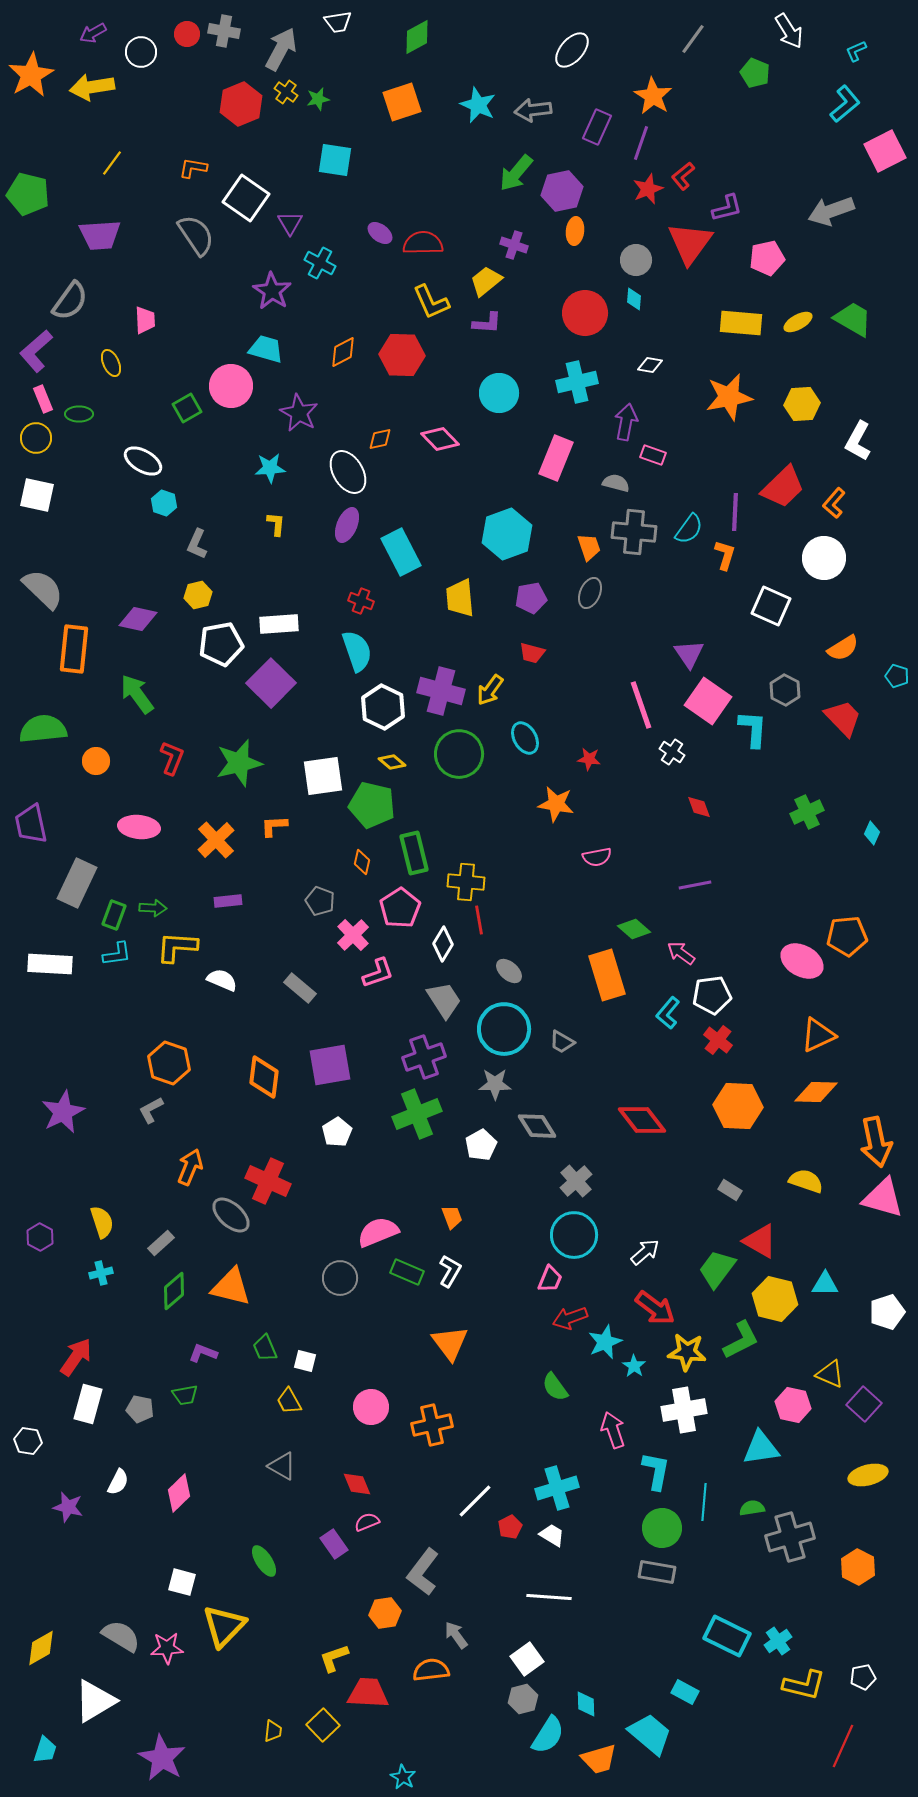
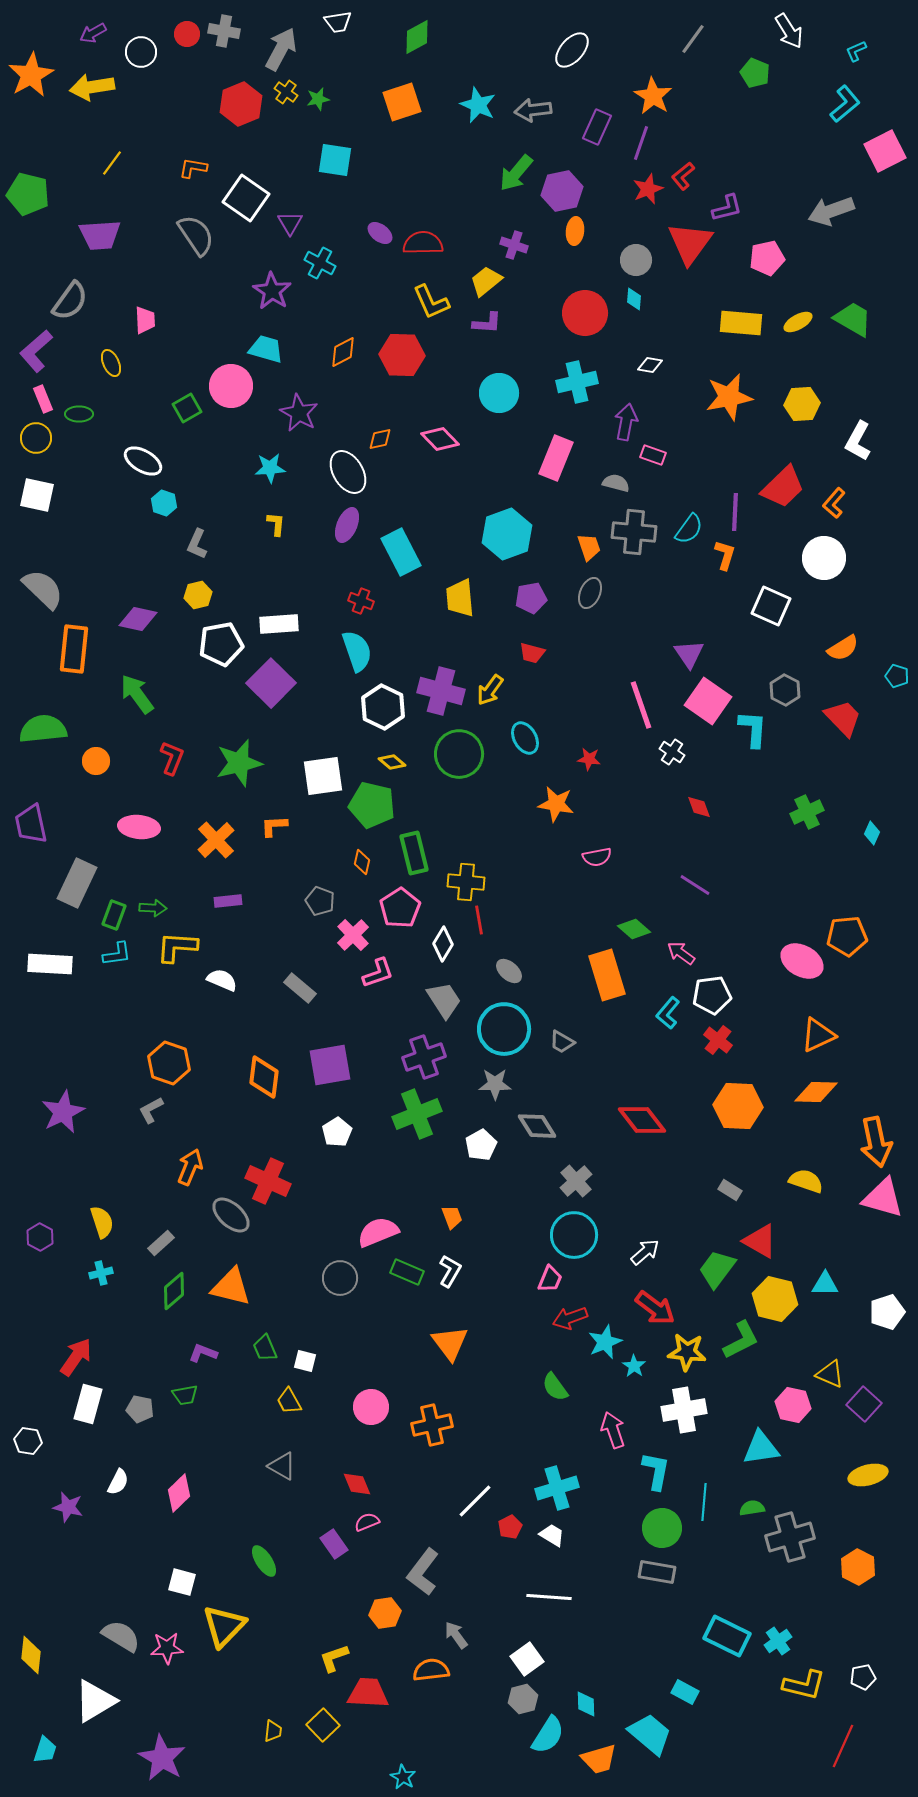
purple line at (695, 885): rotated 44 degrees clockwise
yellow diamond at (41, 1648): moved 10 px left, 7 px down; rotated 54 degrees counterclockwise
